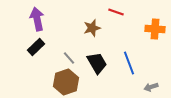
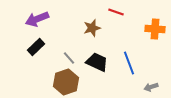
purple arrow: rotated 100 degrees counterclockwise
black trapezoid: moved 1 px up; rotated 35 degrees counterclockwise
